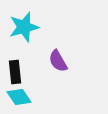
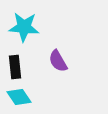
cyan star: rotated 20 degrees clockwise
black rectangle: moved 5 px up
